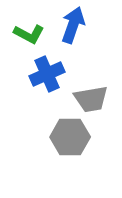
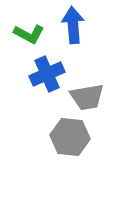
blue arrow: rotated 24 degrees counterclockwise
gray trapezoid: moved 4 px left, 2 px up
gray hexagon: rotated 6 degrees clockwise
